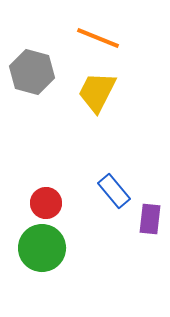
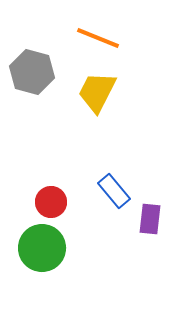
red circle: moved 5 px right, 1 px up
